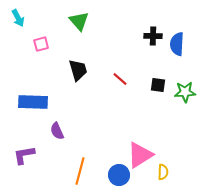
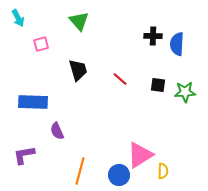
yellow semicircle: moved 1 px up
